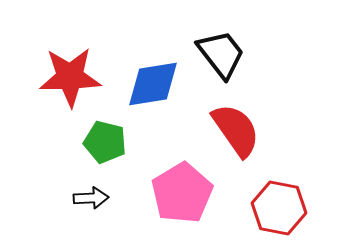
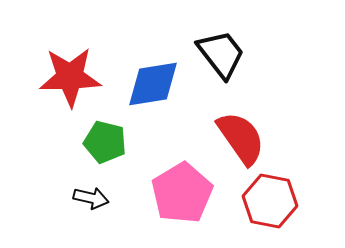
red semicircle: moved 5 px right, 8 px down
black arrow: rotated 16 degrees clockwise
red hexagon: moved 9 px left, 7 px up
